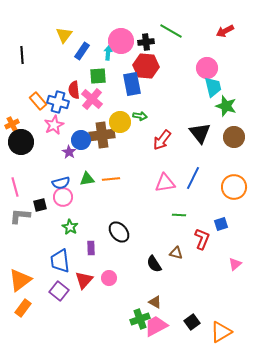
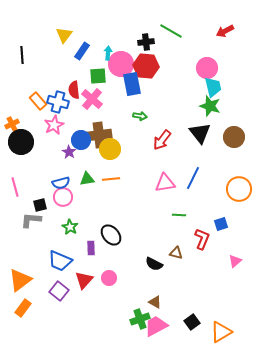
pink circle at (121, 41): moved 23 px down
green star at (226, 106): moved 16 px left
yellow circle at (120, 122): moved 10 px left, 27 px down
brown cross at (102, 135): moved 3 px left
orange circle at (234, 187): moved 5 px right, 2 px down
gray L-shape at (20, 216): moved 11 px right, 4 px down
black ellipse at (119, 232): moved 8 px left, 3 px down
blue trapezoid at (60, 261): rotated 60 degrees counterclockwise
black semicircle at (154, 264): rotated 30 degrees counterclockwise
pink triangle at (235, 264): moved 3 px up
